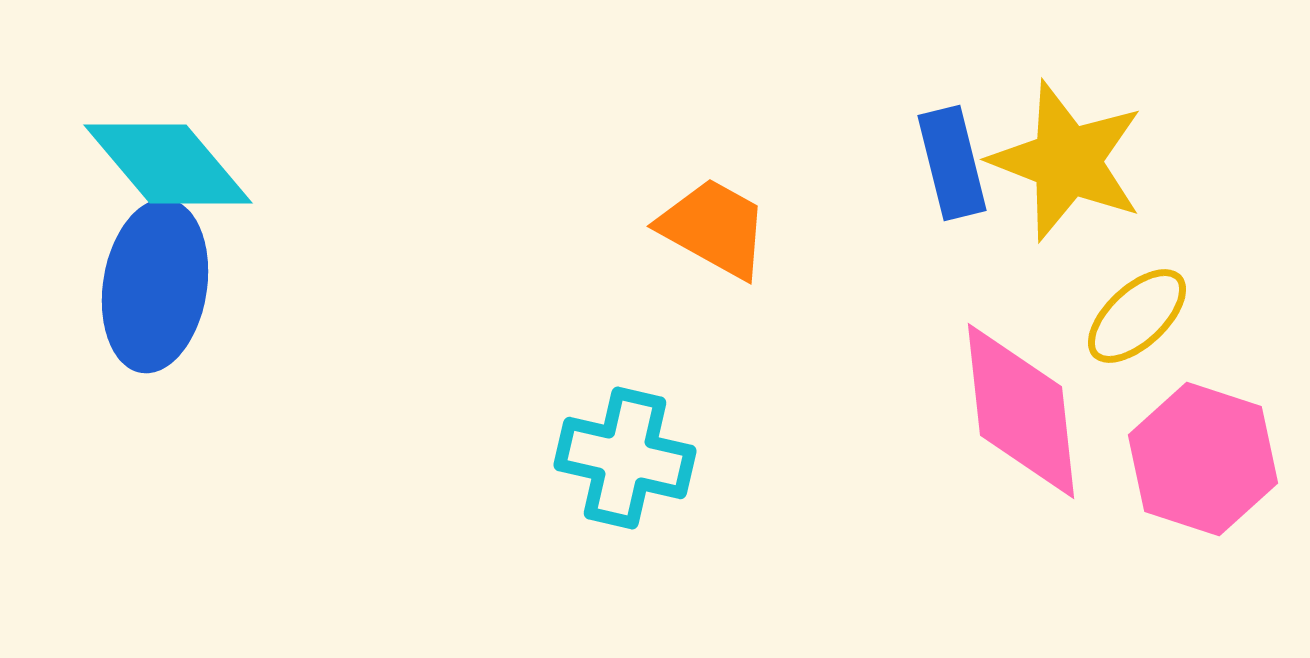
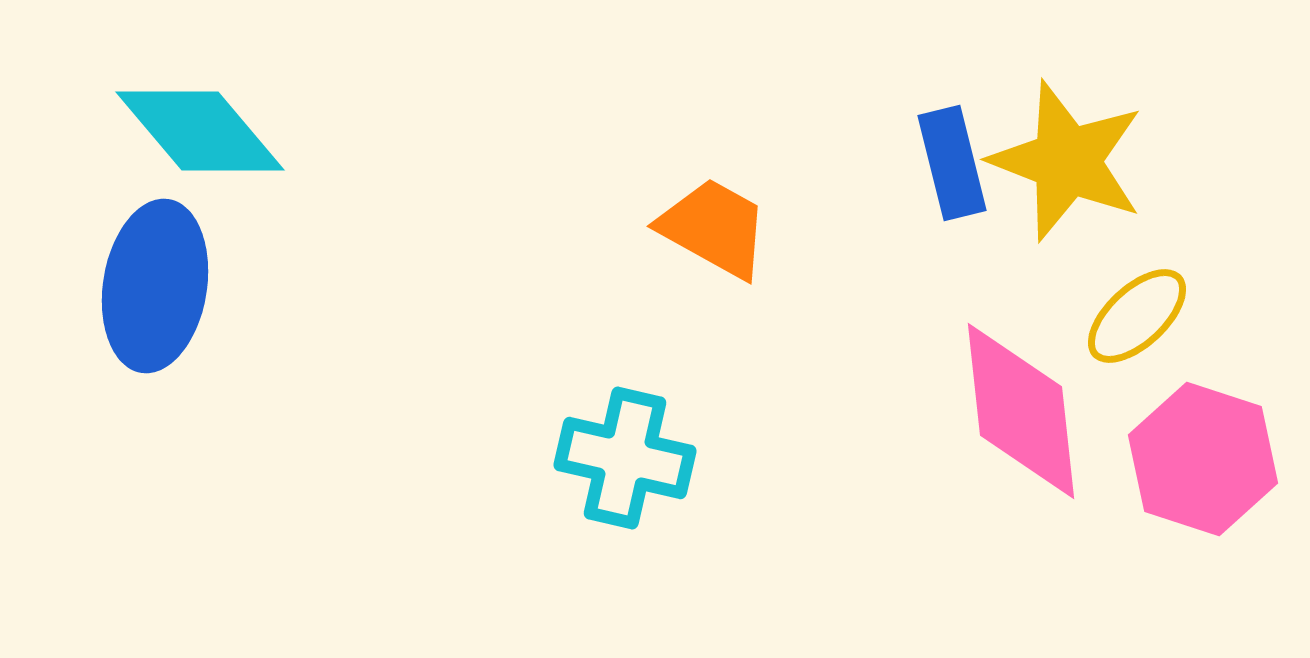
cyan diamond: moved 32 px right, 33 px up
